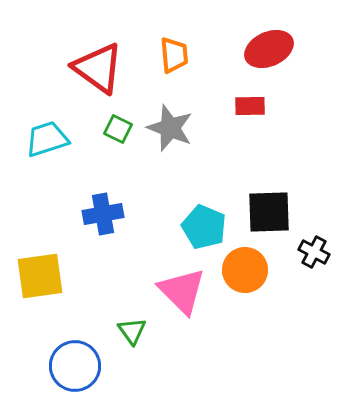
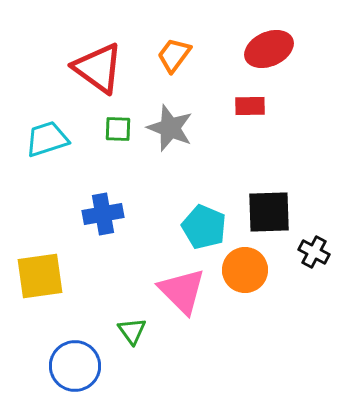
orange trapezoid: rotated 138 degrees counterclockwise
green square: rotated 24 degrees counterclockwise
